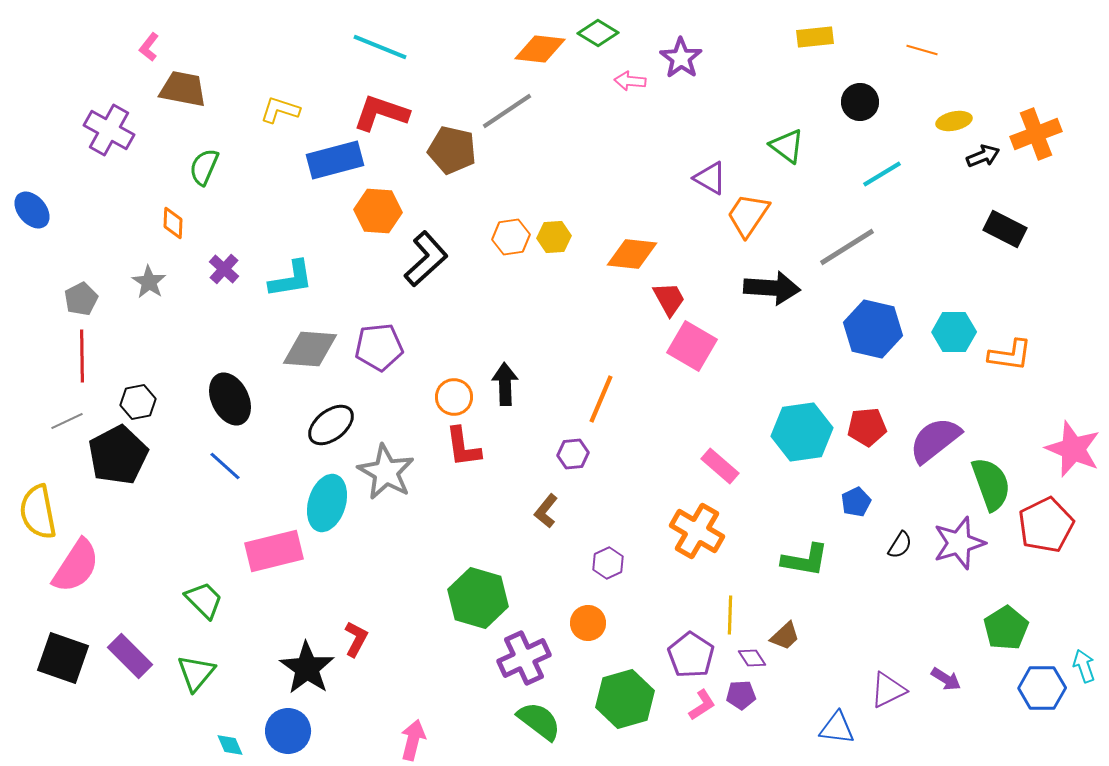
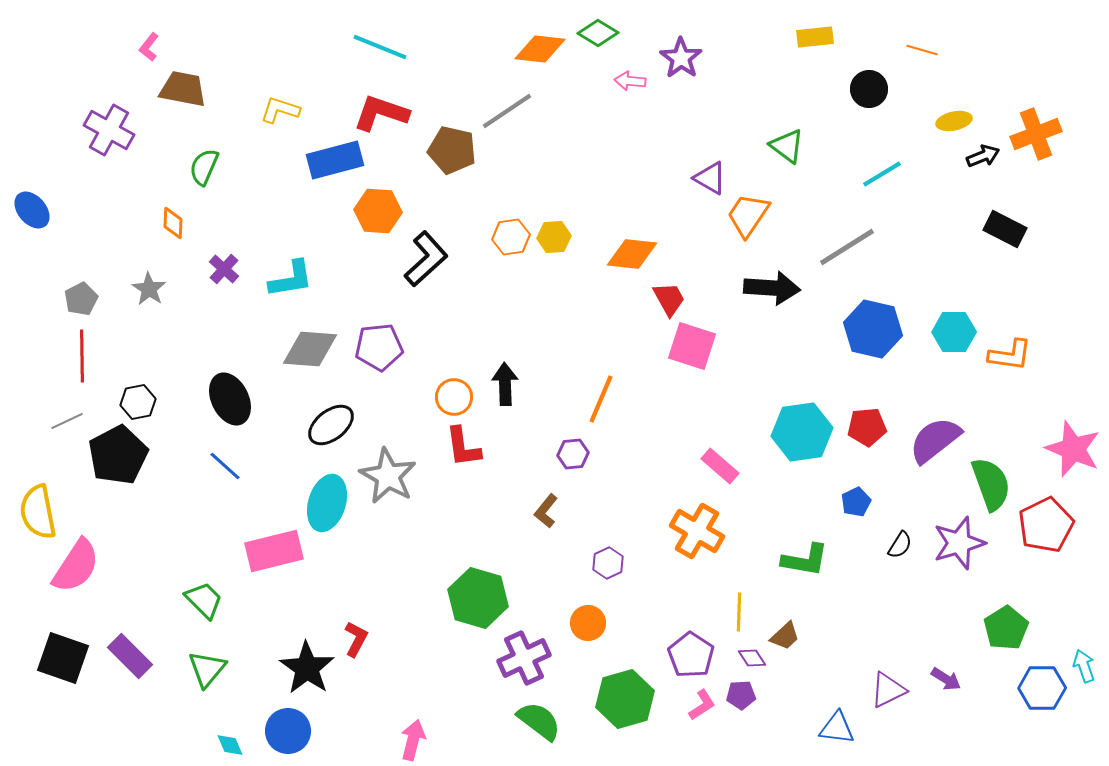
black circle at (860, 102): moved 9 px right, 13 px up
gray star at (149, 282): moved 7 px down
pink square at (692, 346): rotated 12 degrees counterclockwise
gray star at (386, 472): moved 2 px right, 4 px down
yellow line at (730, 615): moved 9 px right, 3 px up
green triangle at (196, 673): moved 11 px right, 4 px up
